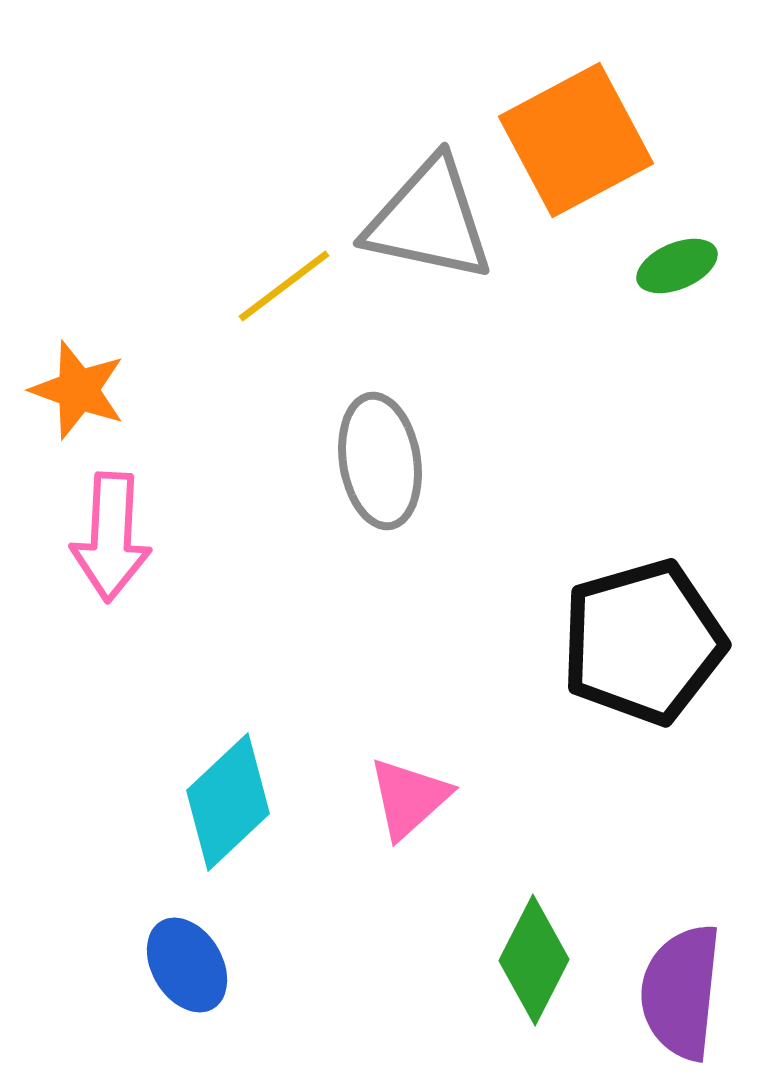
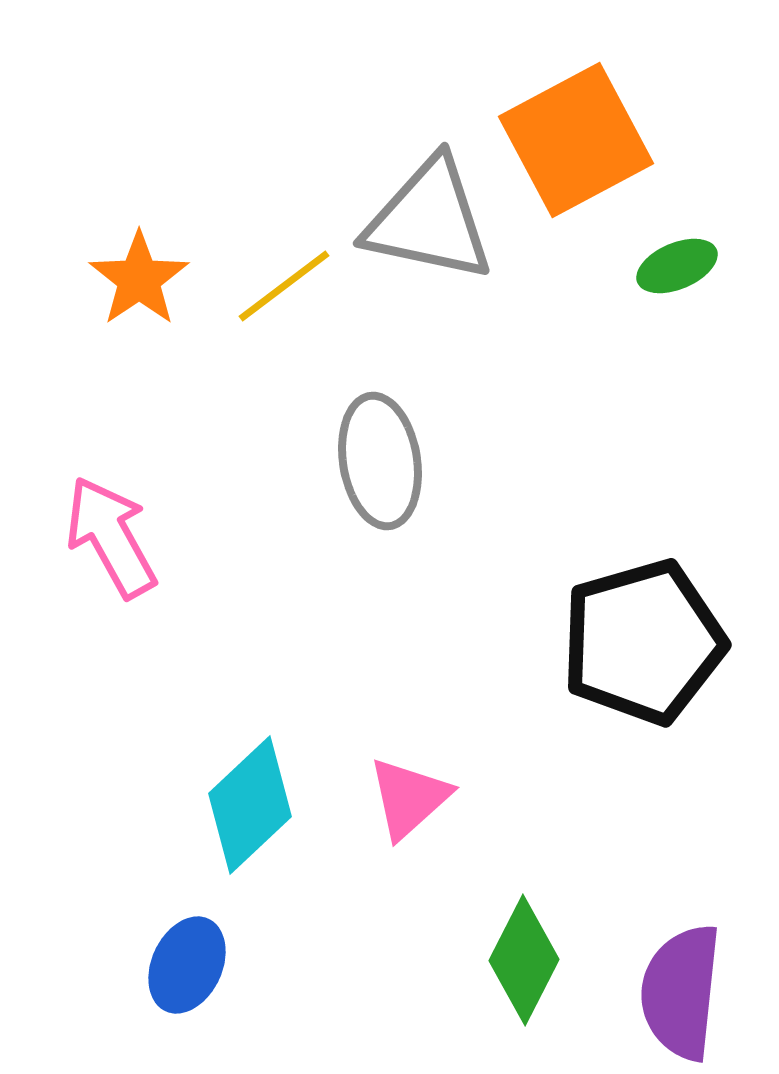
orange star: moved 61 px right, 111 px up; rotated 18 degrees clockwise
pink arrow: rotated 148 degrees clockwise
cyan diamond: moved 22 px right, 3 px down
green diamond: moved 10 px left
blue ellipse: rotated 56 degrees clockwise
